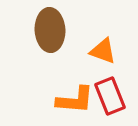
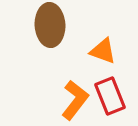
brown ellipse: moved 5 px up
orange L-shape: rotated 57 degrees counterclockwise
